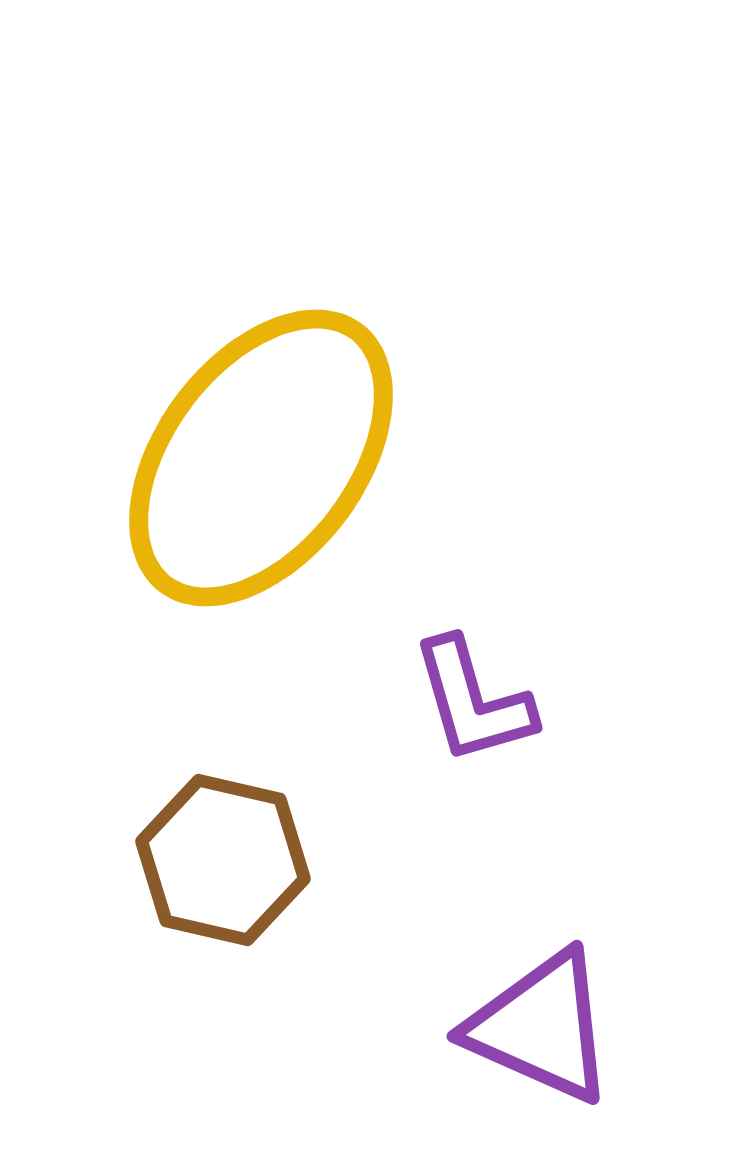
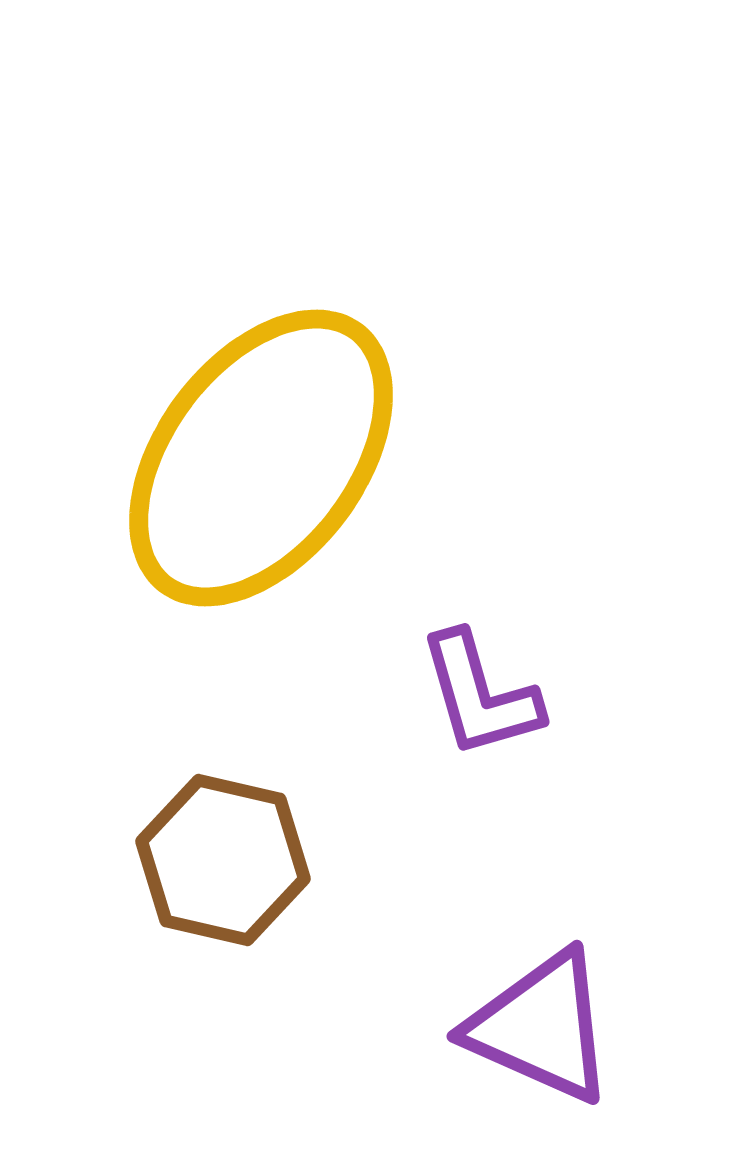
purple L-shape: moved 7 px right, 6 px up
